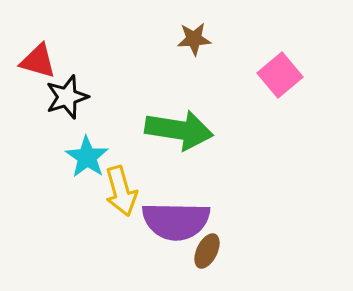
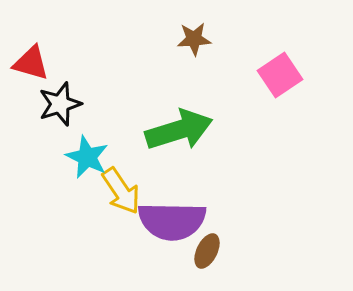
red triangle: moved 7 px left, 2 px down
pink square: rotated 6 degrees clockwise
black star: moved 7 px left, 7 px down
green arrow: rotated 26 degrees counterclockwise
cyan star: rotated 9 degrees counterclockwise
yellow arrow: rotated 18 degrees counterclockwise
purple semicircle: moved 4 px left
